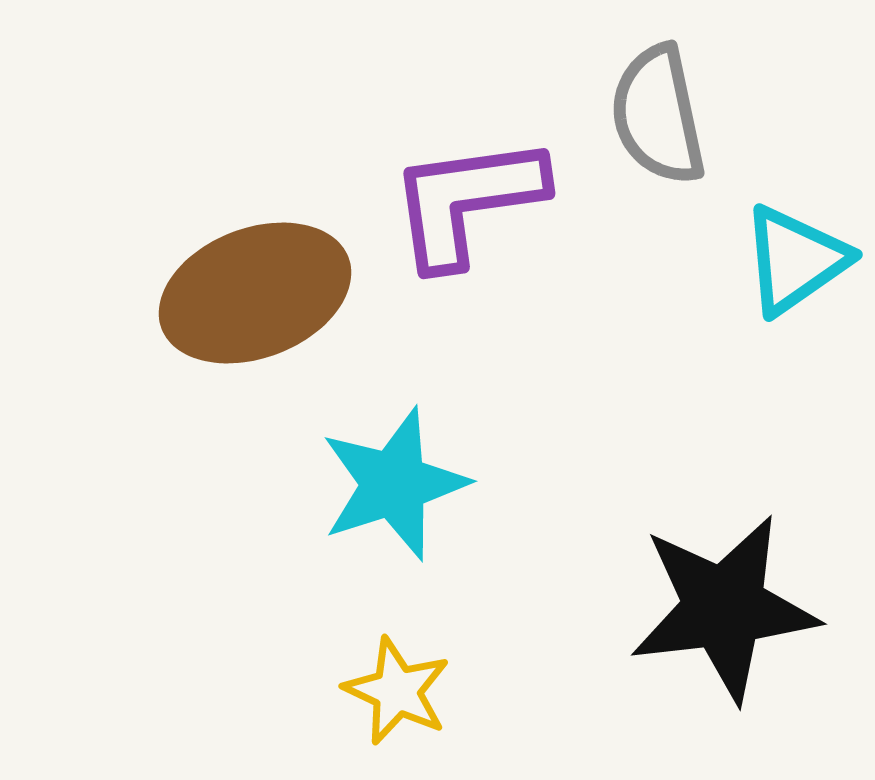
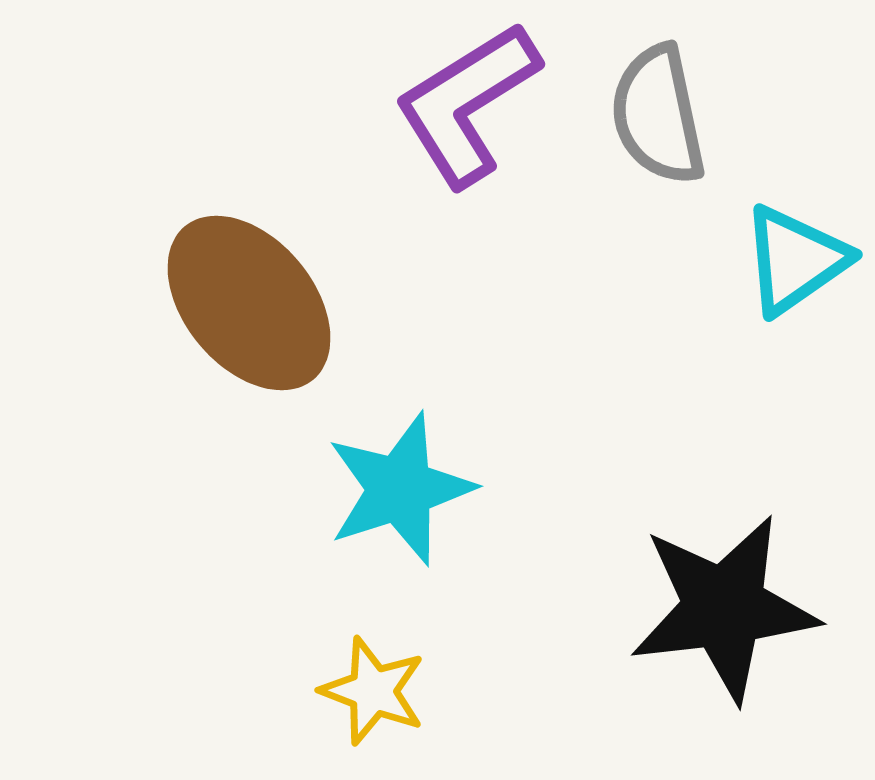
purple L-shape: moved 97 px up; rotated 24 degrees counterclockwise
brown ellipse: moved 6 px left, 10 px down; rotated 71 degrees clockwise
cyan star: moved 6 px right, 5 px down
yellow star: moved 24 px left; rotated 4 degrees counterclockwise
